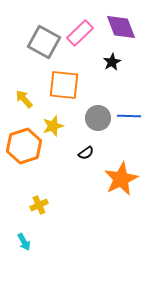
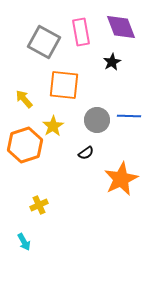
pink rectangle: moved 1 px right, 1 px up; rotated 56 degrees counterclockwise
gray circle: moved 1 px left, 2 px down
yellow star: rotated 15 degrees counterclockwise
orange hexagon: moved 1 px right, 1 px up
